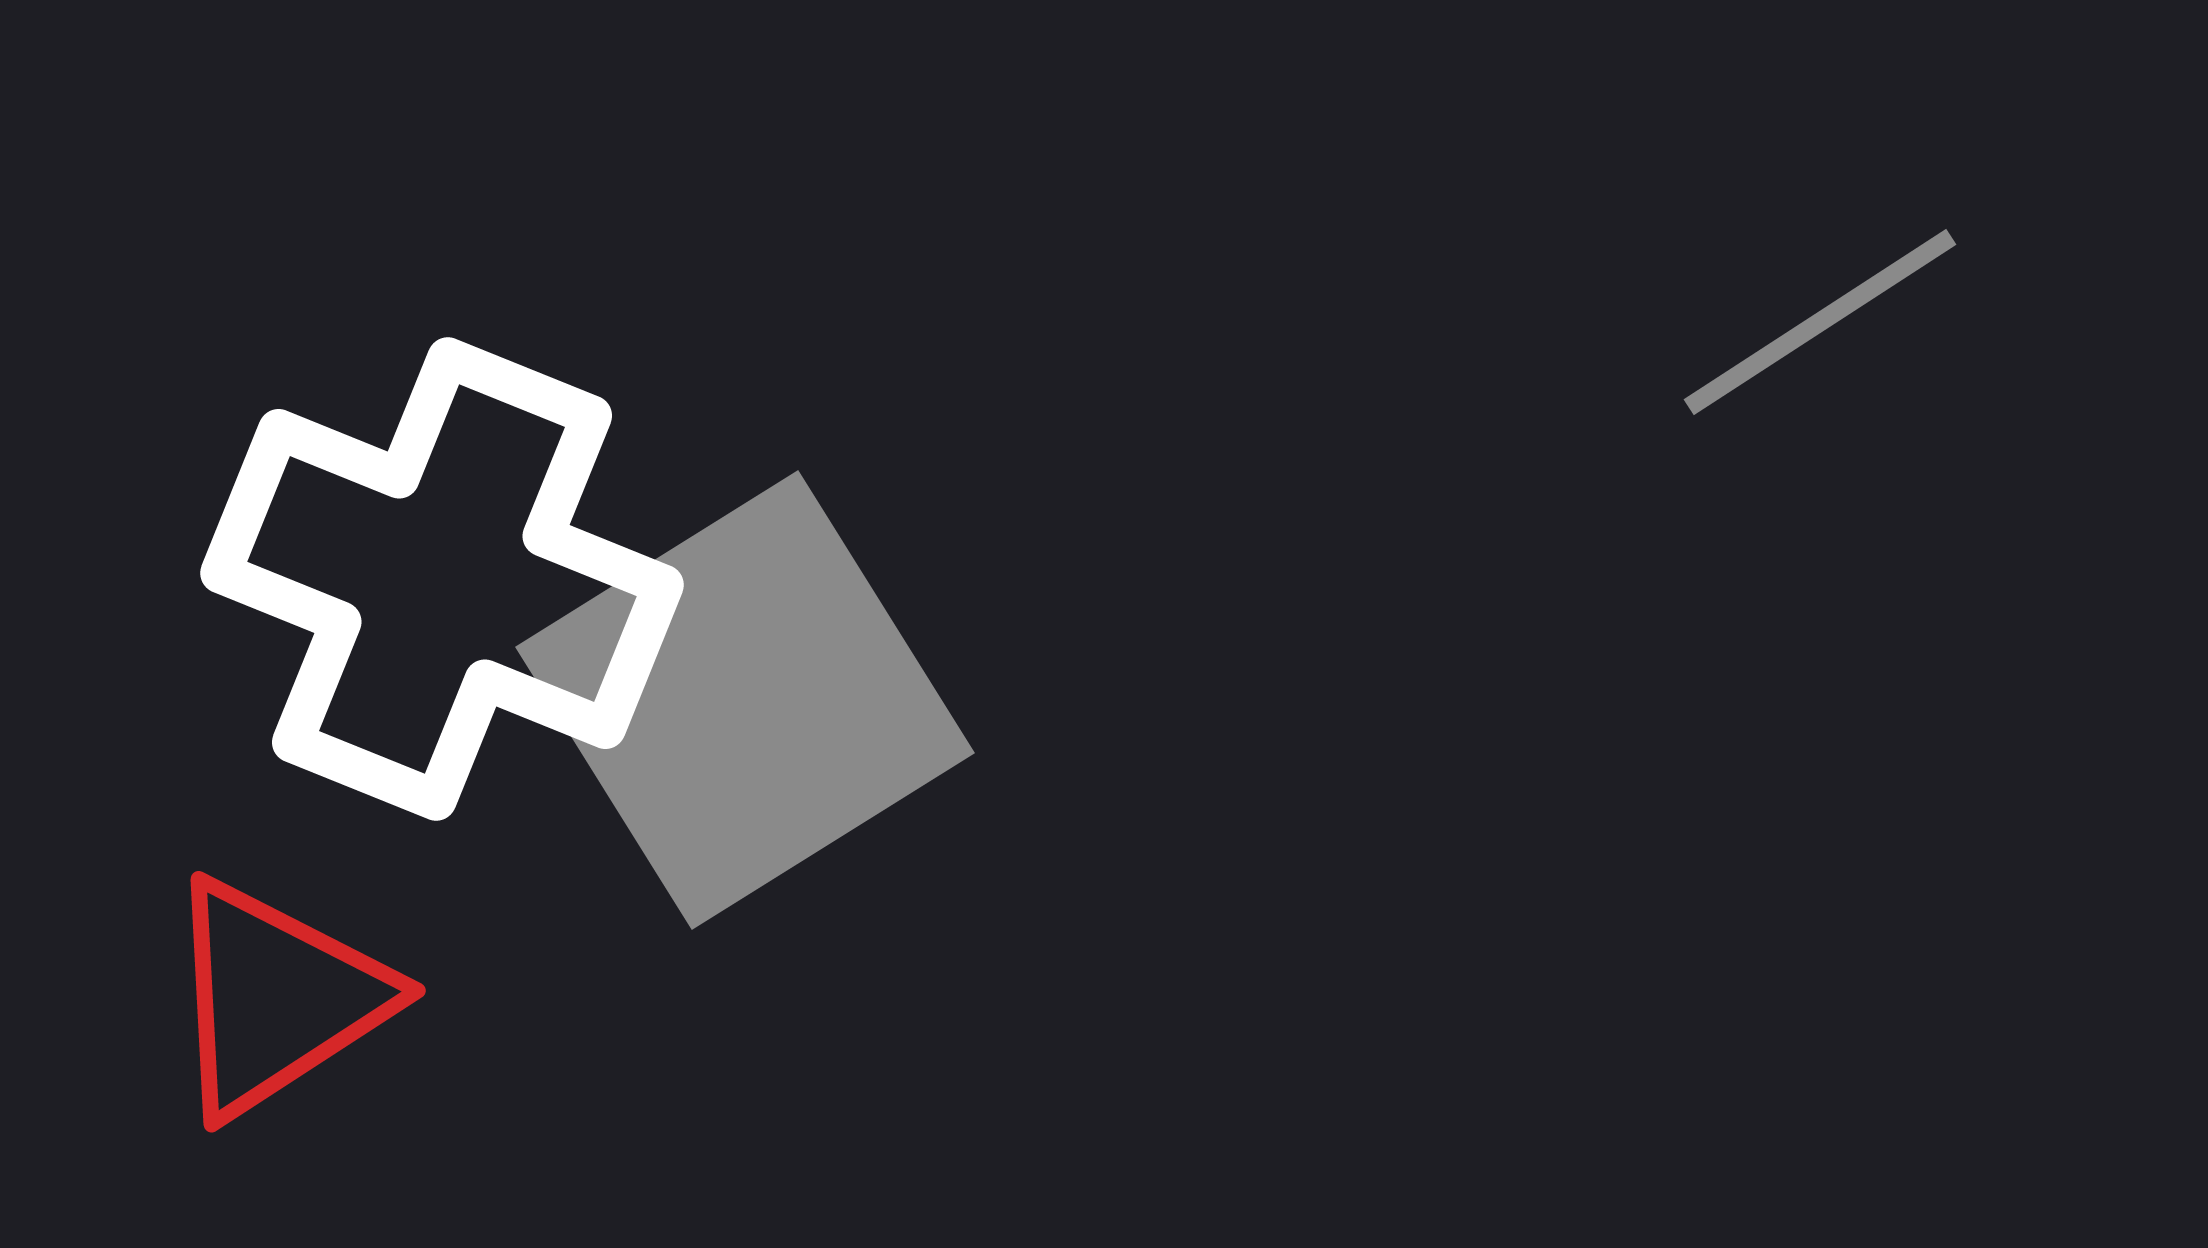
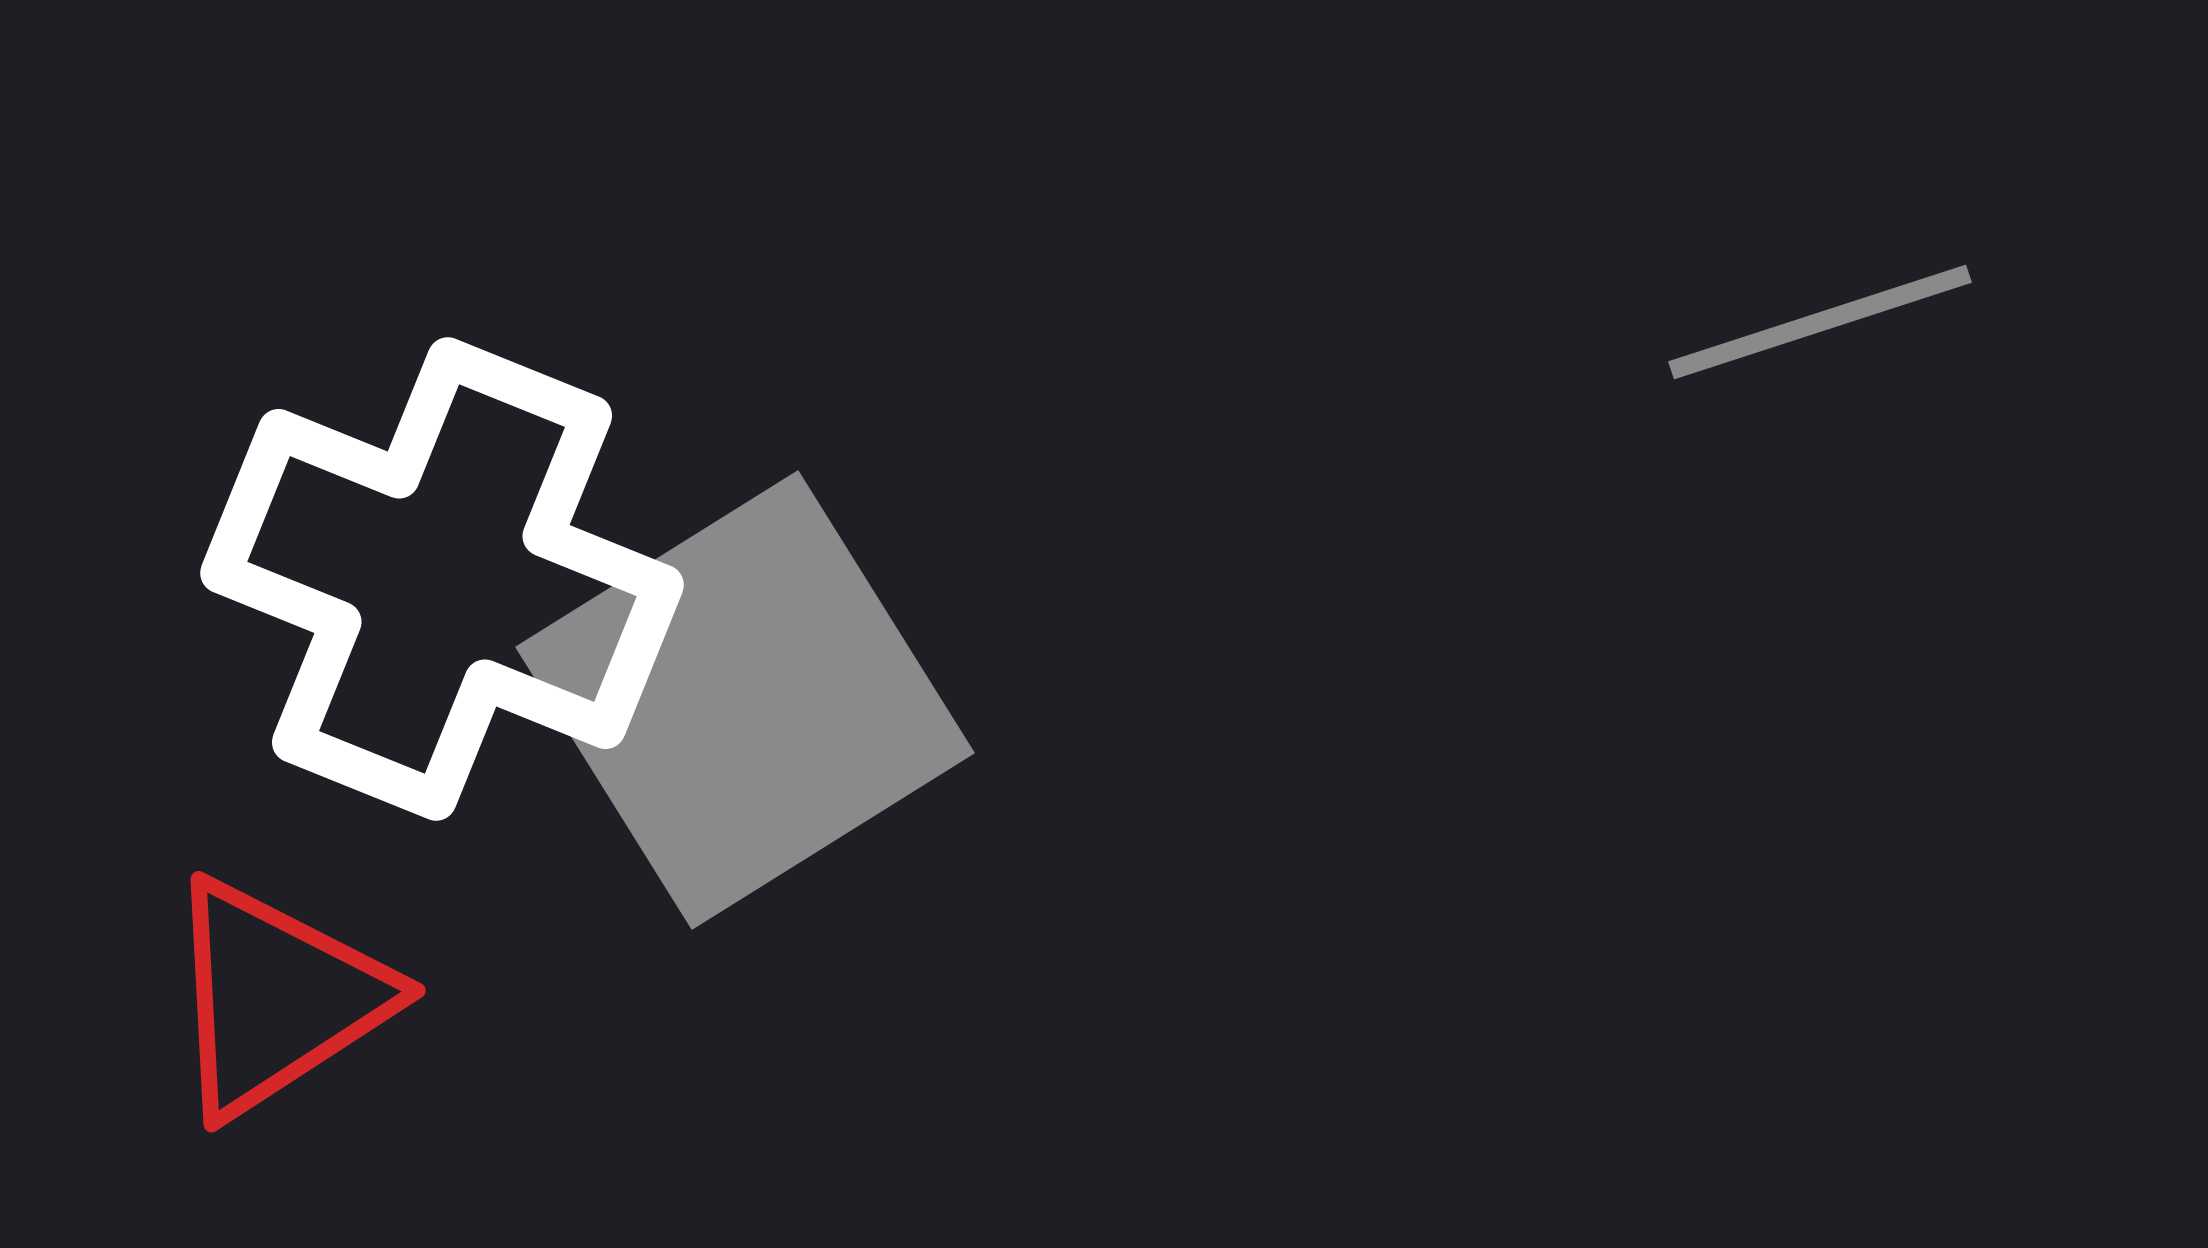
gray line: rotated 15 degrees clockwise
